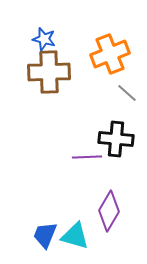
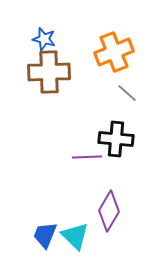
orange cross: moved 4 px right, 2 px up
cyan triangle: rotated 28 degrees clockwise
